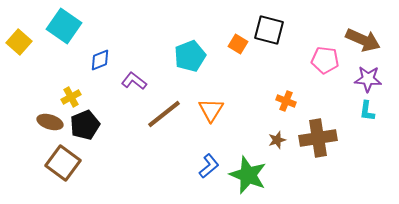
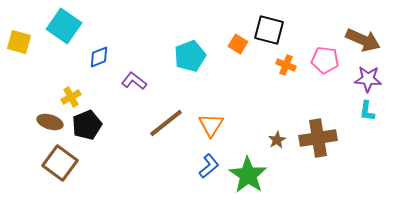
yellow square: rotated 25 degrees counterclockwise
blue diamond: moved 1 px left, 3 px up
orange cross: moved 36 px up
orange triangle: moved 15 px down
brown line: moved 2 px right, 9 px down
black pentagon: moved 2 px right
brown star: rotated 12 degrees counterclockwise
brown square: moved 3 px left
green star: rotated 12 degrees clockwise
